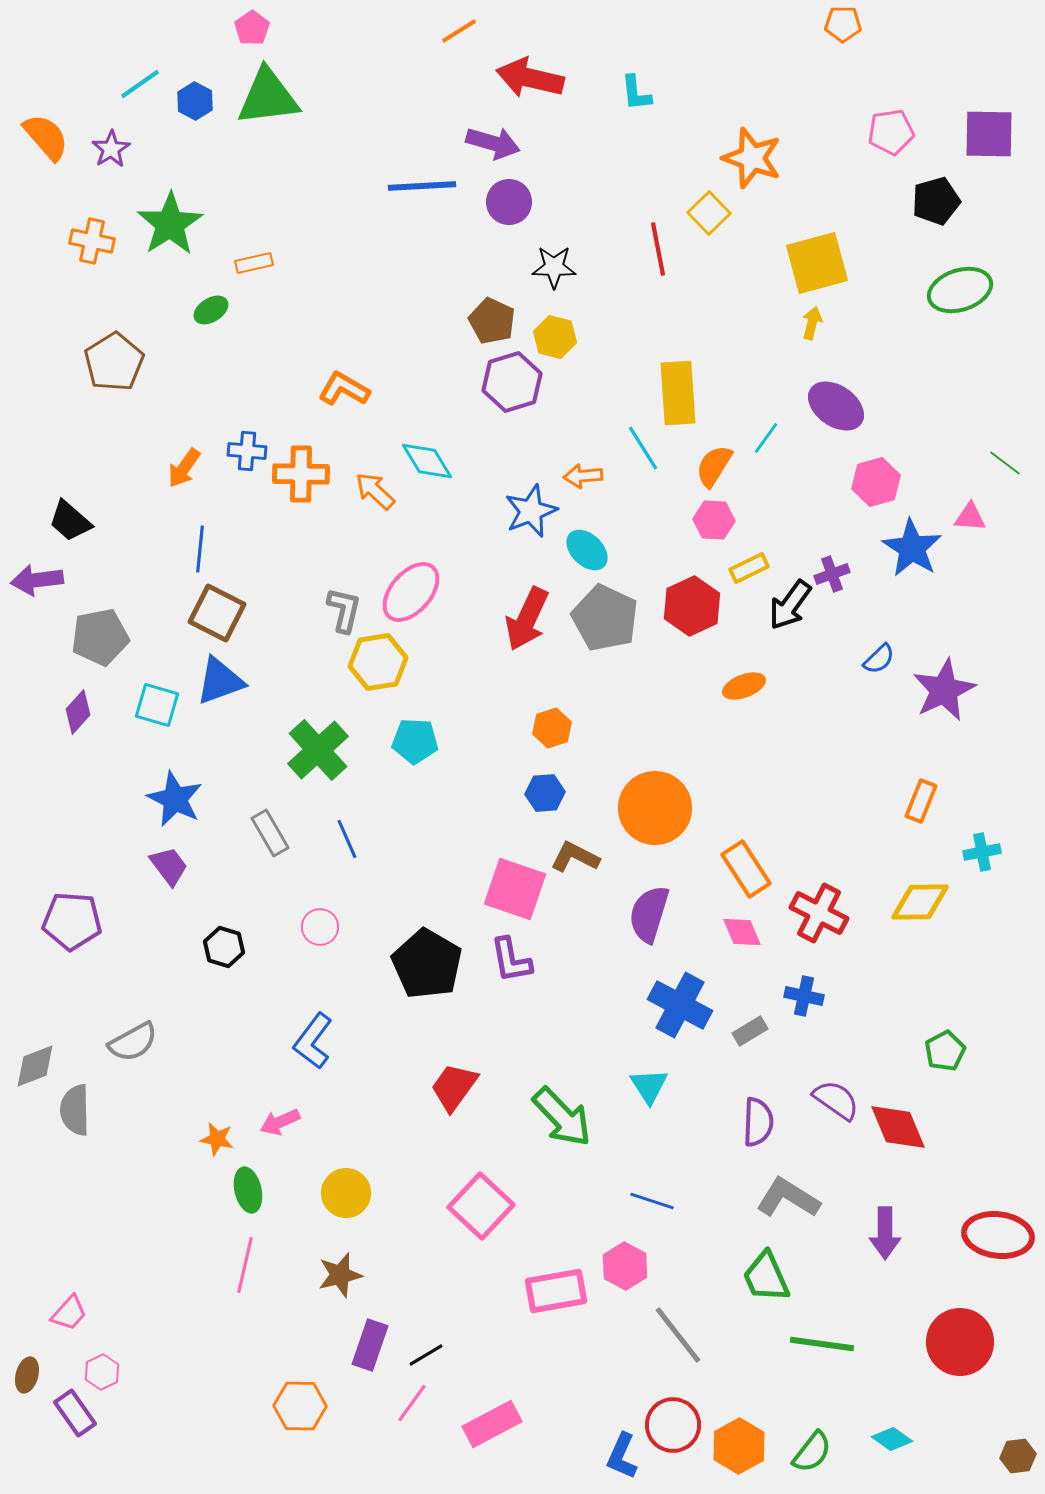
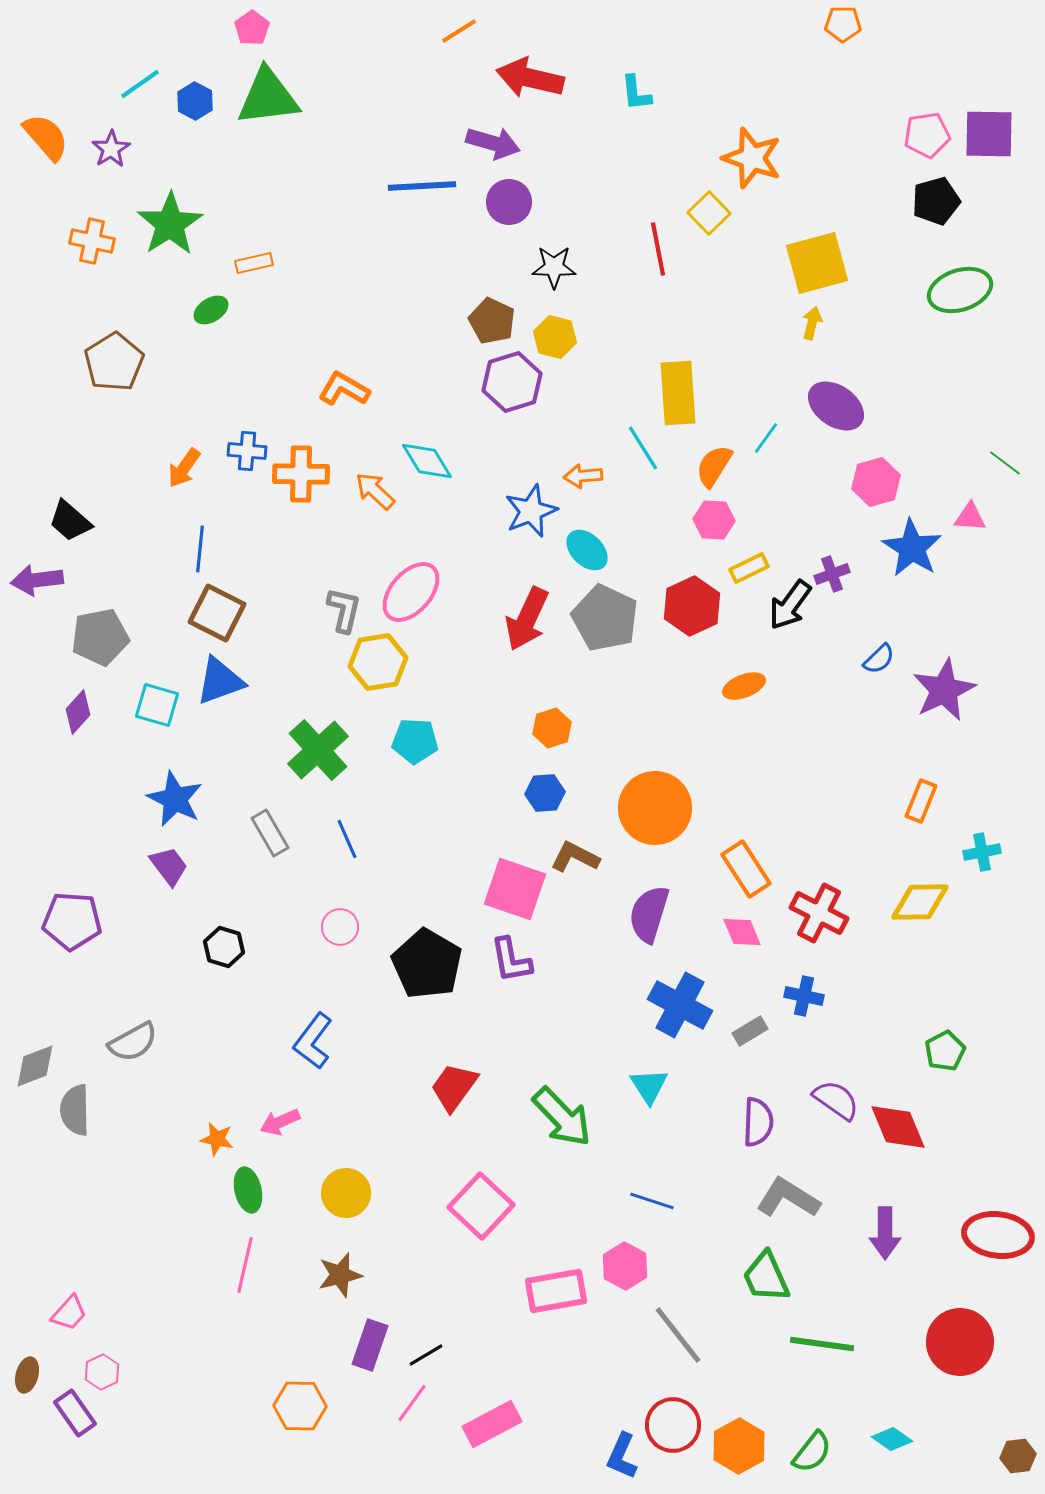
pink pentagon at (891, 132): moved 36 px right, 3 px down
pink circle at (320, 927): moved 20 px right
